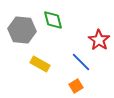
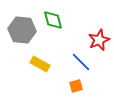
red star: rotated 15 degrees clockwise
orange square: rotated 16 degrees clockwise
